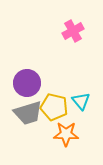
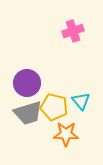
pink cross: rotated 10 degrees clockwise
